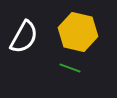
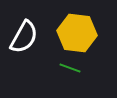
yellow hexagon: moved 1 px left, 1 px down; rotated 6 degrees counterclockwise
